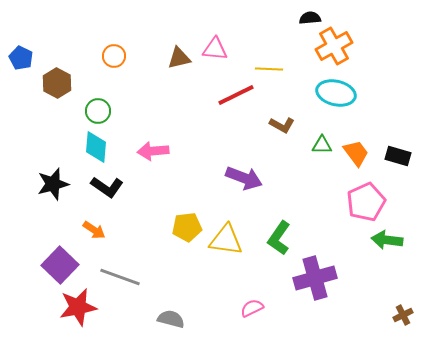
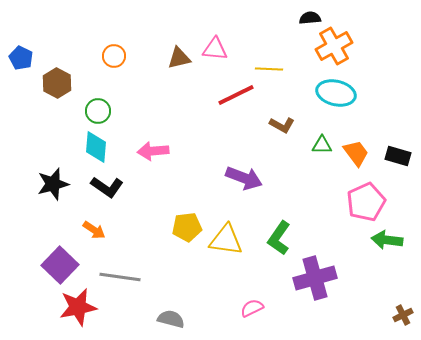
gray line: rotated 12 degrees counterclockwise
